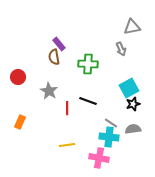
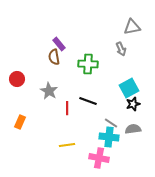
red circle: moved 1 px left, 2 px down
